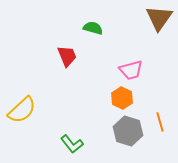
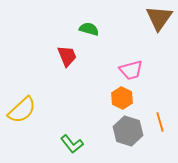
green semicircle: moved 4 px left, 1 px down
